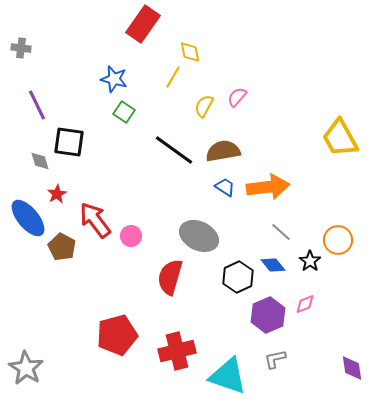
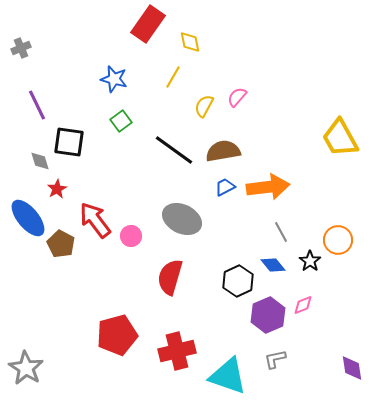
red rectangle: moved 5 px right
gray cross: rotated 30 degrees counterclockwise
yellow diamond: moved 10 px up
green square: moved 3 px left, 9 px down; rotated 20 degrees clockwise
blue trapezoid: rotated 60 degrees counterclockwise
red star: moved 5 px up
gray line: rotated 20 degrees clockwise
gray ellipse: moved 17 px left, 17 px up
brown pentagon: moved 1 px left, 3 px up
black hexagon: moved 4 px down
pink diamond: moved 2 px left, 1 px down
